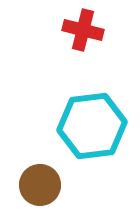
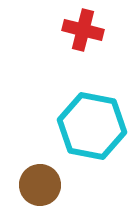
cyan hexagon: rotated 18 degrees clockwise
